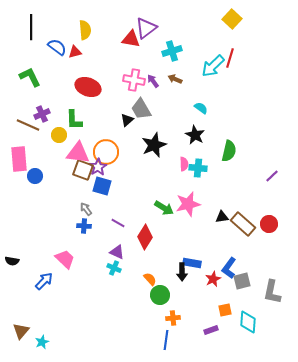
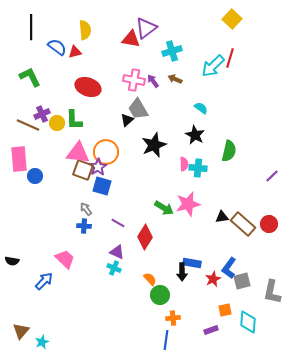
gray trapezoid at (141, 109): moved 3 px left
yellow circle at (59, 135): moved 2 px left, 12 px up
